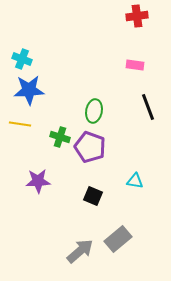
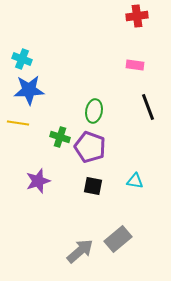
yellow line: moved 2 px left, 1 px up
purple star: rotated 15 degrees counterclockwise
black square: moved 10 px up; rotated 12 degrees counterclockwise
